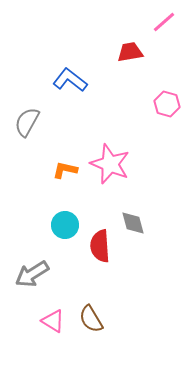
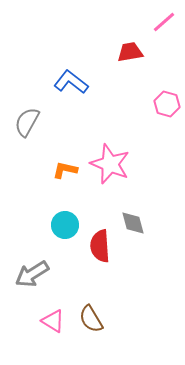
blue L-shape: moved 1 px right, 2 px down
